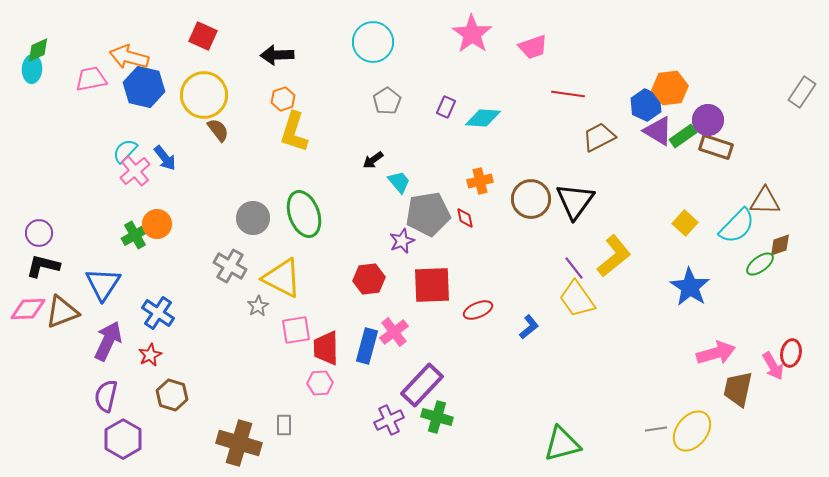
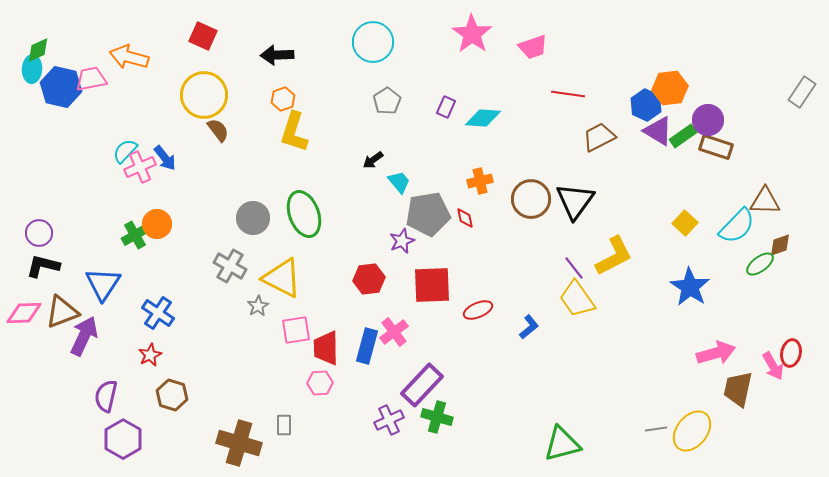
blue hexagon at (144, 87): moved 83 px left
pink cross at (135, 171): moved 5 px right, 4 px up; rotated 16 degrees clockwise
yellow L-shape at (614, 256): rotated 12 degrees clockwise
pink diamond at (28, 309): moved 4 px left, 4 px down
purple arrow at (108, 341): moved 24 px left, 5 px up
